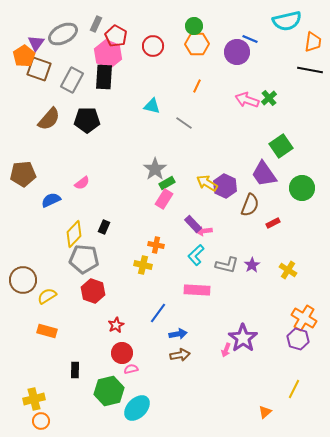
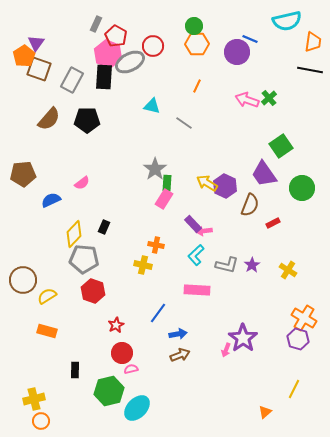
gray ellipse at (63, 34): moved 67 px right, 28 px down
green rectangle at (167, 183): rotated 56 degrees counterclockwise
brown arrow at (180, 355): rotated 12 degrees counterclockwise
